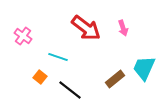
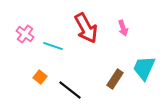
red arrow: rotated 24 degrees clockwise
pink cross: moved 2 px right, 2 px up
cyan line: moved 5 px left, 11 px up
brown rectangle: rotated 18 degrees counterclockwise
